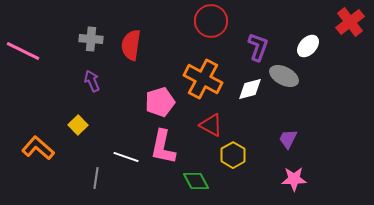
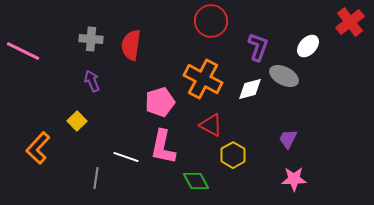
yellow square: moved 1 px left, 4 px up
orange L-shape: rotated 88 degrees counterclockwise
